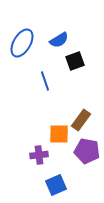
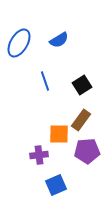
blue ellipse: moved 3 px left
black square: moved 7 px right, 24 px down; rotated 12 degrees counterclockwise
purple pentagon: rotated 15 degrees counterclockwise
